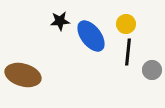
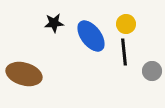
black star: moved 6 px left, 2 px down
black line: moved 4 px left; rotated 12 degrees counterclockwise
gray circle: moved 1 px down
brown ellipse: moved 1 px right, 1 px up
